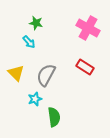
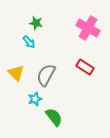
green semicircle: rotated 30 degrees counterclockwise
